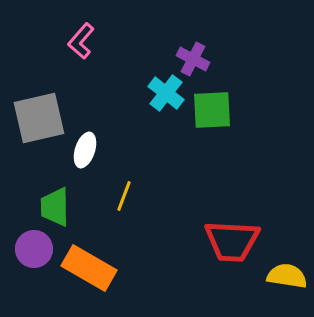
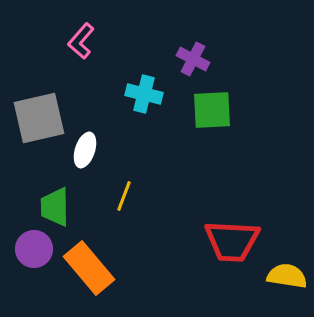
cyan cross: moved 22 px left, 1 px down; rotated 24 degrees counterclockwise
orange rectangle: rotated 20 degrees clockwise
